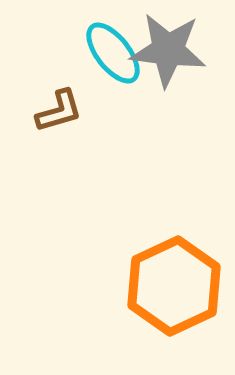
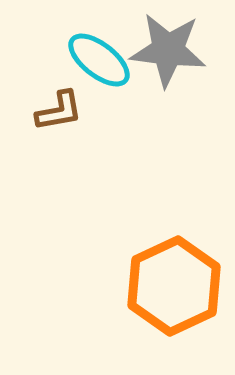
cyan ellipse: moved 14 px left, 7 px down; rotated 14 degrees counterclockwise
brown L-shape: rotated 6 degrees clockwise
